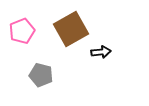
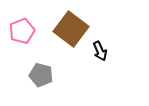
brown square: rotated 24 degrees counterclockwise
black arrow: moved 1 px left, 1 px up; rotated 72 degrees clockwise
